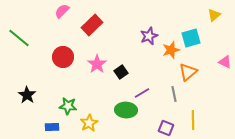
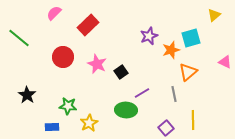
pink semicircle: moved 8 px left, 2 px down
red rectangle: moved 4 px left
pink star: rotated 12 degrees counterclockwise
purple square: rotated 28 degrees clockwise
